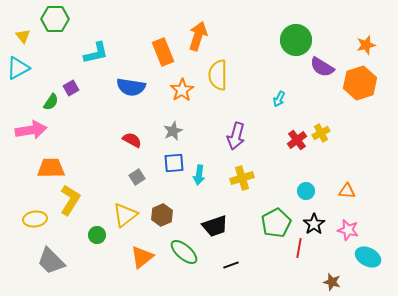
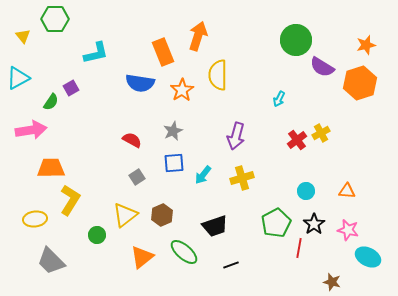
cyan triangle at (18, 68): moved 10 px down
blue semicircle at (131, 87): moved 9 px right, 4 px up
cyan arrow at (199, 175): moved 4 px right; rotated 30 degrees clockwise
